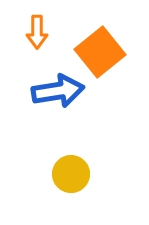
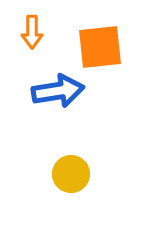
orange arrow: moved 5 px left
orange square: moved 5 px up; rotated 33 degrees clockwise
